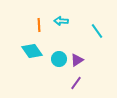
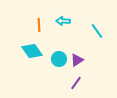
cyan arrow: moved 2 px right
